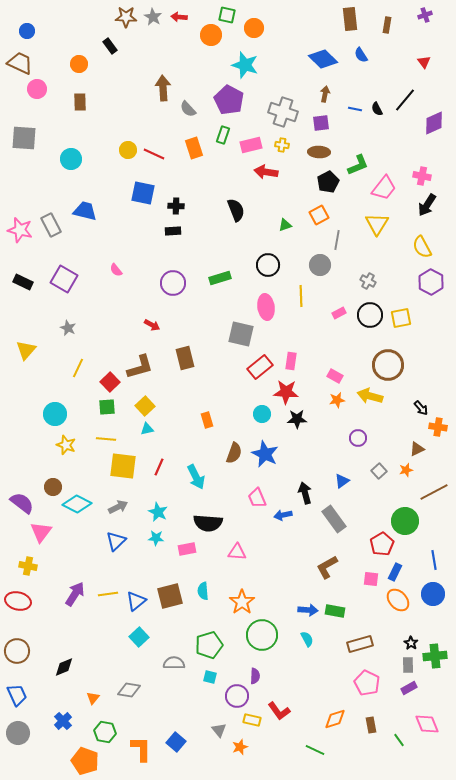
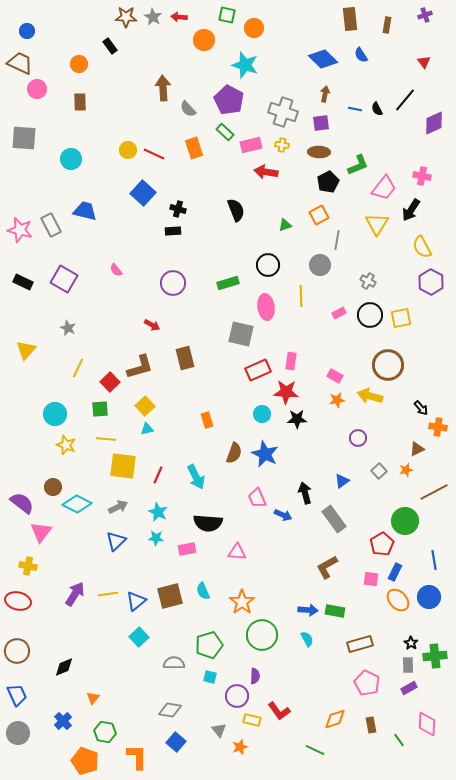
orange circle at (211, 35): moved 7 px left, 5 px down
green rectangle at (223, 135): moved 2 px right, 3 px up; rotated 66 degrees counterclockwise
blue square at (143, 193): rotated 30 degrees clockwise
black arrow at (427, 205): moved 16 px left, 5 px down
black cross at (176, 206): moved 2 px right, 3 px down; rotated 14 degrees clockwise
green rectangle at (220, 278): moved 8 px right, 5 px down
red rectangle at (260, 367): moved 2 px left, 3 px down; rotated 15 degrees clockwise
green square at (107, 407): moved 7 px left, 2 px down
red line at (159, 467): moved 1 px left, 8 px down
blue arrow at (283, 515): rotated 144 degrees counterclockwise
cyan semicircle at (203, 591): rotated 18 degrees counterclockwise
blue circle at (433, 594): moved 4 px left, 3 px down
gray diamond at (129, 690): moved 41 px right, 20 px down
pink diamond at (427, 724): rotated 25 degrees clockwise
orange L-shape at (141, 749): moved 4 px left, 8 px down
